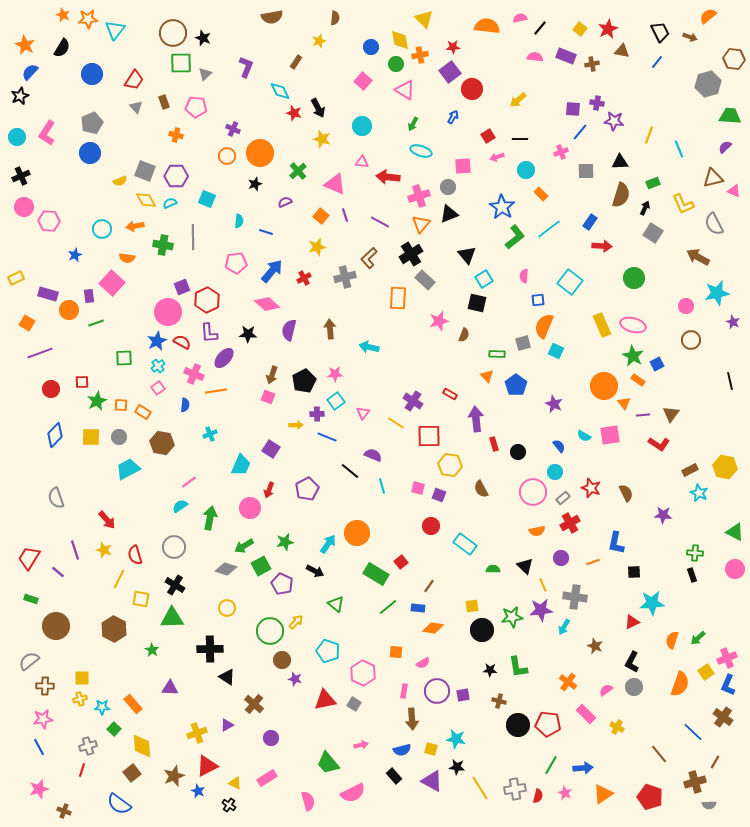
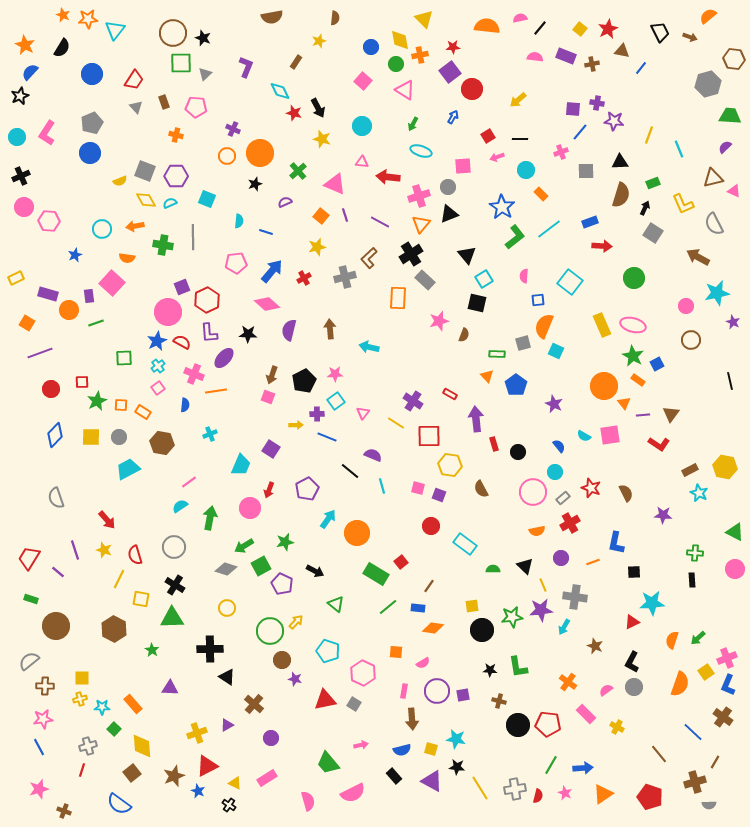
blue line at (657, 62): moved 16 px left, 6 px down
blue rectangle at (590, 222): rotated 35 degrees clockwise
cyan arrow at (328, 544): moved 25 px up
black rectangle at (692, 575): moved 5 px down; rotated 16 degrees clockwise
